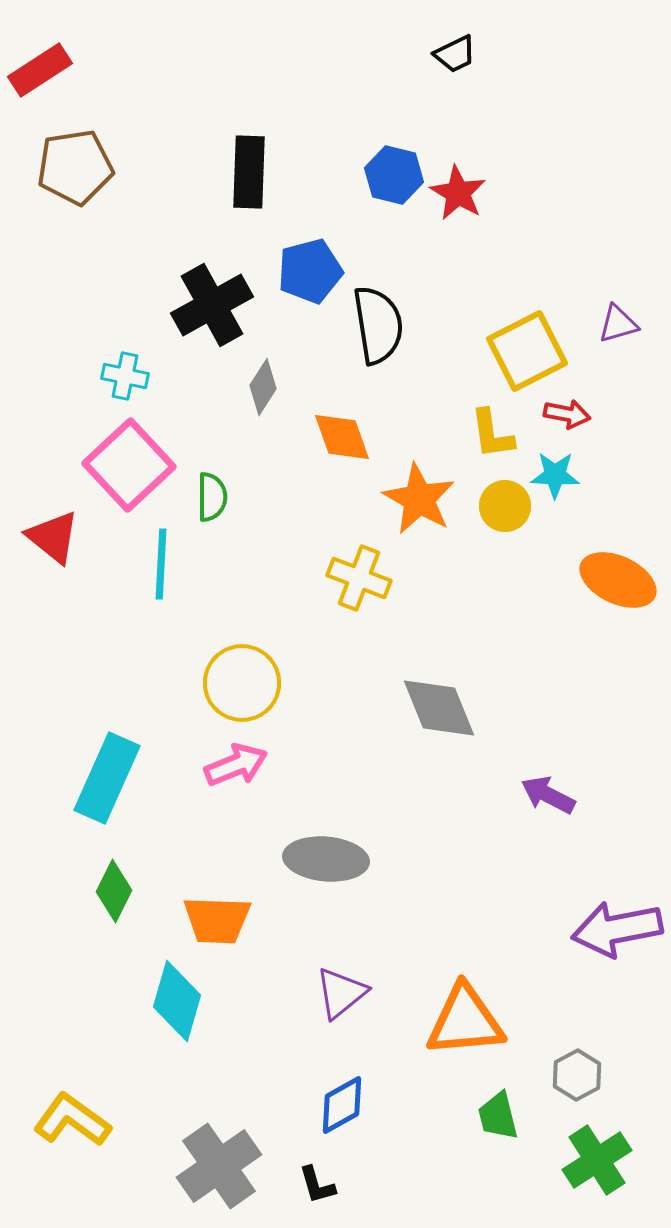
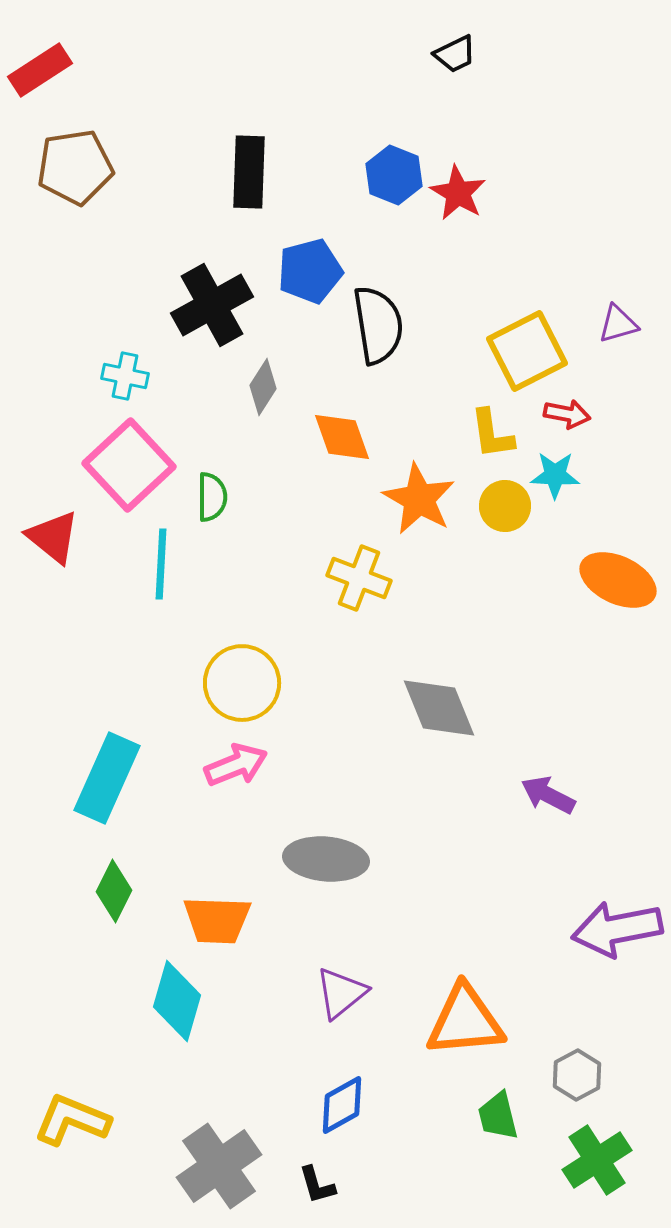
blue hexagon at (394, 175): rotated 8 degrees clockwise
yellow L-shape at (72, 1120): rotated 14 degrees counterclockwise
